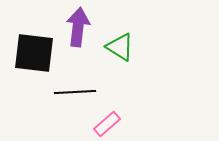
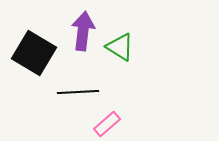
purple arrow: moved 5 px right, 4 px down
black square: rotated 24 degrees clockwise
black line: moved 3 px right
